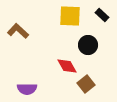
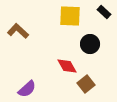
black rectangle: moved 2 px right, 3 px up
black circle: moved 2 px right, 1 px up
purple semicircle: rotated 42 degrees counterclockwise
